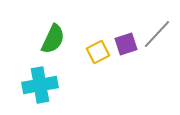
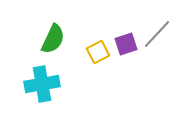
cyan cross: moved 2 px right, 1 px up
